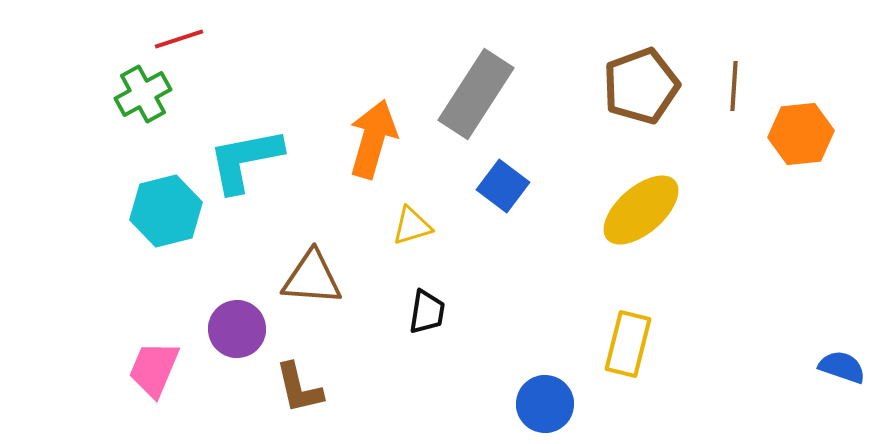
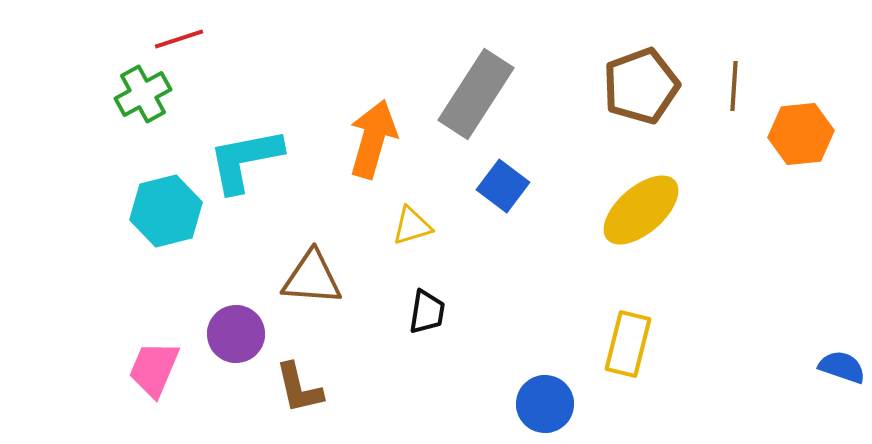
purple circle: moved 1 px left, 5 px down
